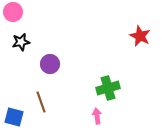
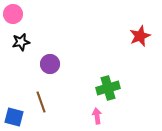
pink circle: moved 2 px down
red star: rotated 25 degrees clockwise
